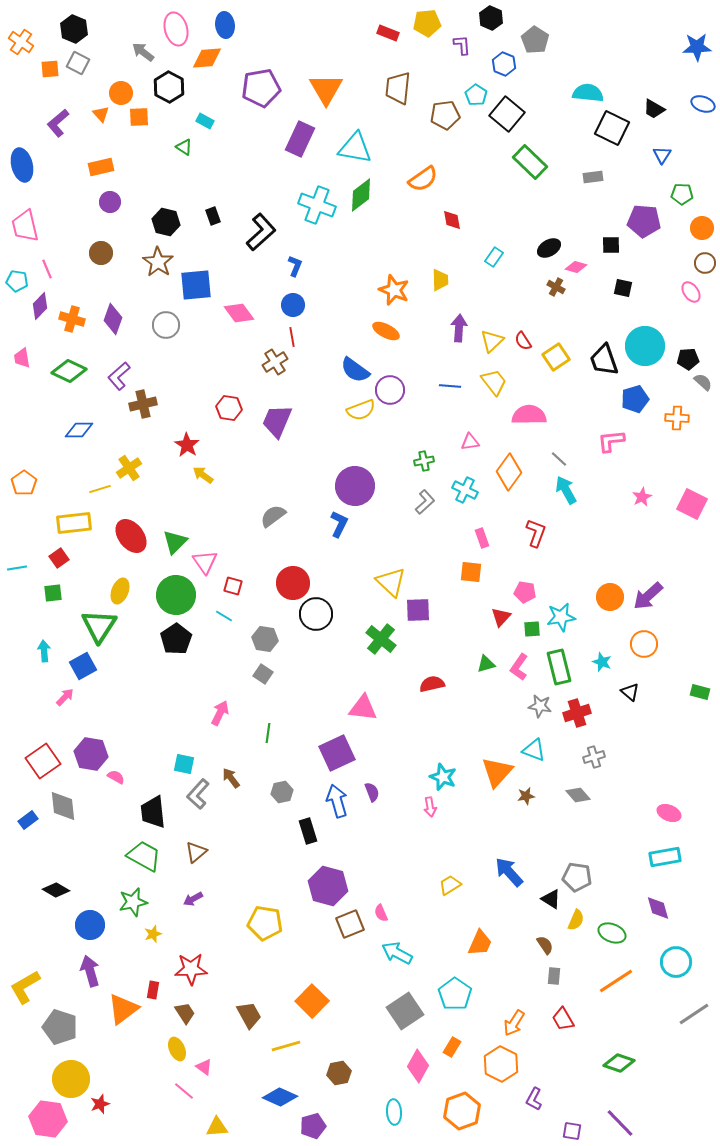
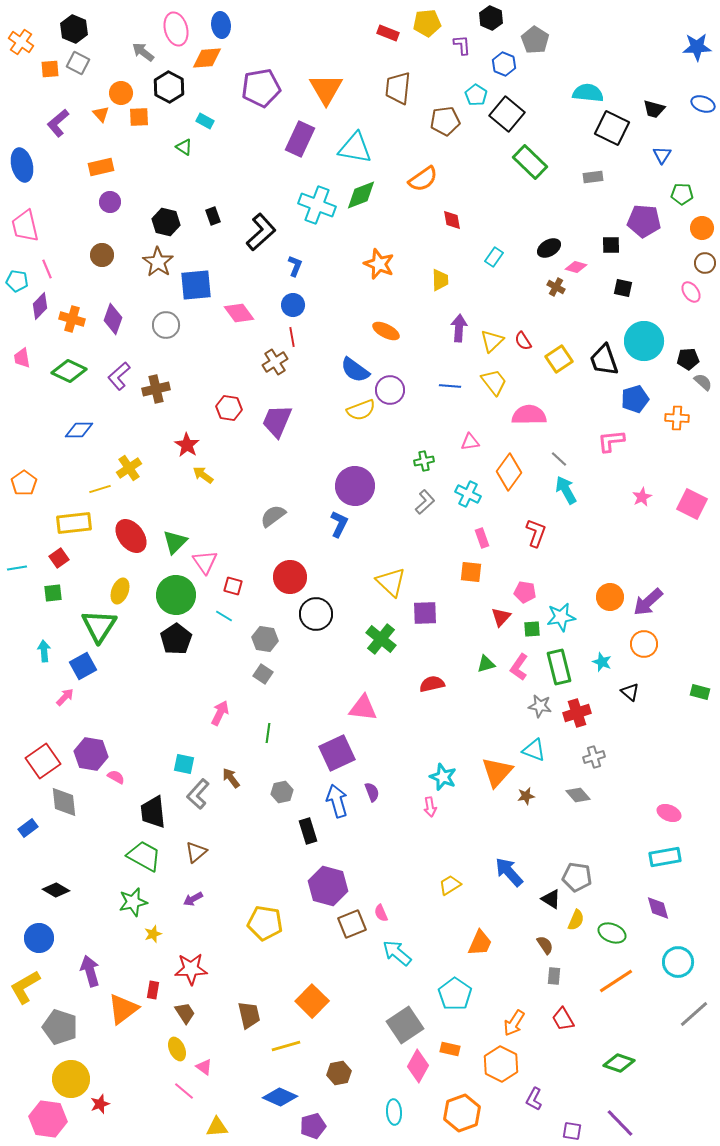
blue ellipse at (225, 25): moved 4 px left
black trapezoid at (654, 109): rotated 15 degrees counterclockwise
brown pentagon at (445, 115): moved 6 px down
green diamond at (361, 195): rotated 16 degrees clockwise
brown circle at (101, 253): moved 1 px right, 2 px down
orange star at (394, 290): moved 15 px left, 26 px up
cyan circle at (645, 346): moved 1 px left, 5 px up
yellow square at (556, 357): moved 3 px right, 2 px down
brown cross at (143, 404): moved 13 px right, 15 px up
cyan cross at (465, 490): moved 3 px right, 4 px down
red circle at (293, 583): moved 3 px left, 6 px up
purple arrow at (648, 596): moved 6 px down
purple square at (418, 610): moved 7 px right, 3 px down
gray diamond at (63, 806): moved 1 px right, 4 px up
blue rectangle at (28, 820): moved 8 px down
brown square at (350, 924): moved 2 px right
blue circle at (90, 925): moved 51 px left, 13 px down
cyan arrow at (397, 953): rotated 12 degrees clockwise
cyan circle at (676, 962): moved 2 px right
gray square at (405, 1011): moved 14 px down
gray line at (694, 1014): rotated 8 degrees counterclockwise
brown trapezoid at (249, 1015): rotated 16 degrees clockwise
orange rectangle at (452, 1047): moved 2 px left, 2 px down; rotated 72 degrees clockwise
orange hexagon at (462, 1111): moved 2 px down
